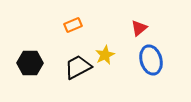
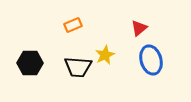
black trapezoid: rotated 148 degrees counterclockwise
